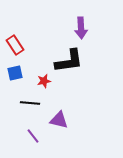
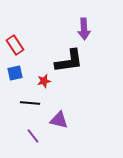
purple arrow: moved 3 px right, 1 px down
